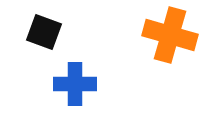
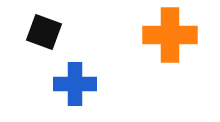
orange cross: rotated 16 degrees counterclockwise
